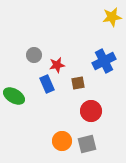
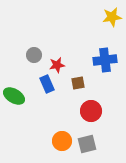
blue cross: moved 1 px right, 1 px up; rotated 20 degrees clockwise
